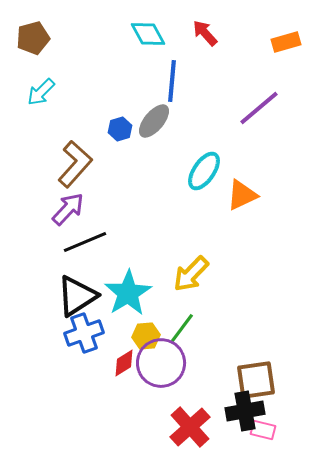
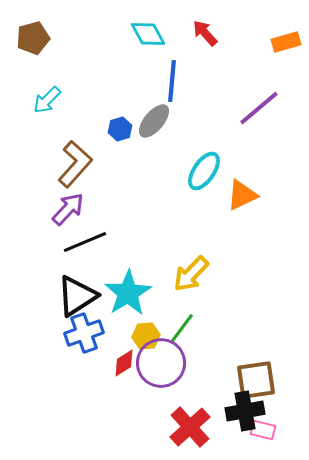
cyan arrow: moved 6 px right, 8 px down
